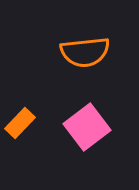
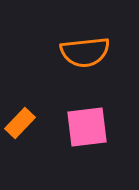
pink square: rotated 30 degrees clockwise
